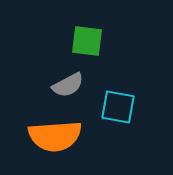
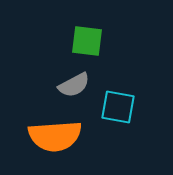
gray semicircle: moved 6 px right
